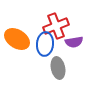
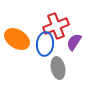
purple semicircle: rotated 132 degrees clockwise
